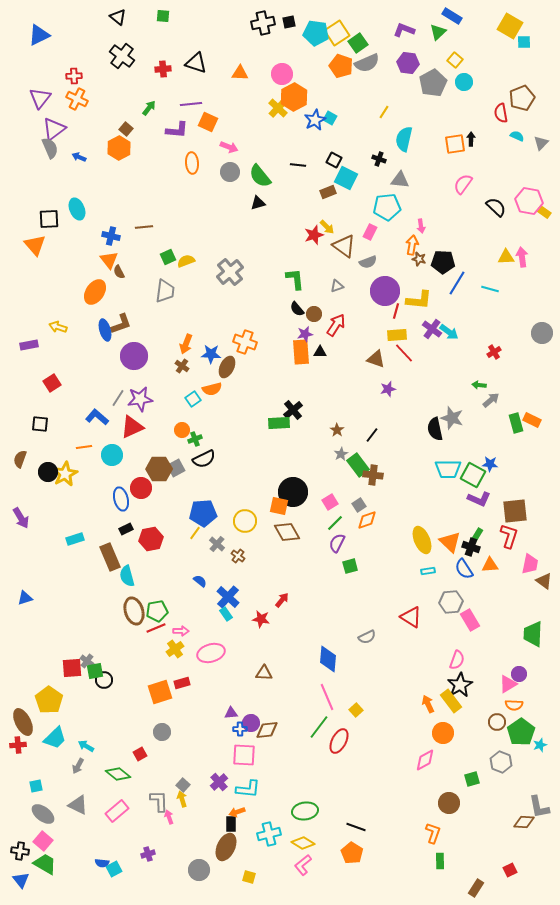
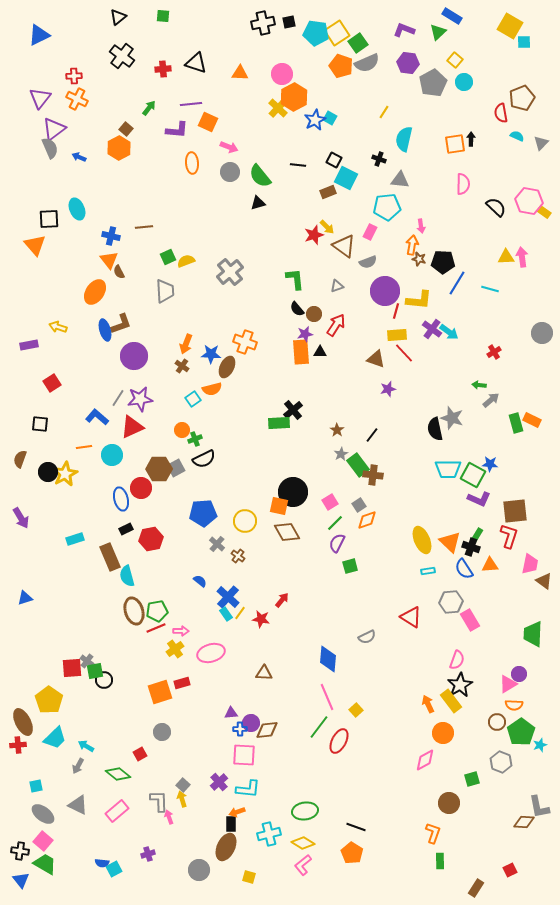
black triangle at (118, 17): rotated 42 degrees clockwise
pink semicircle at (463, 184): rotated 145 degrees clockwise
gray trapezoid at (165, 291): rotated 10 degrees counterclockwise
yellow line at (195, 533): moved 45 px right, 80 px down
